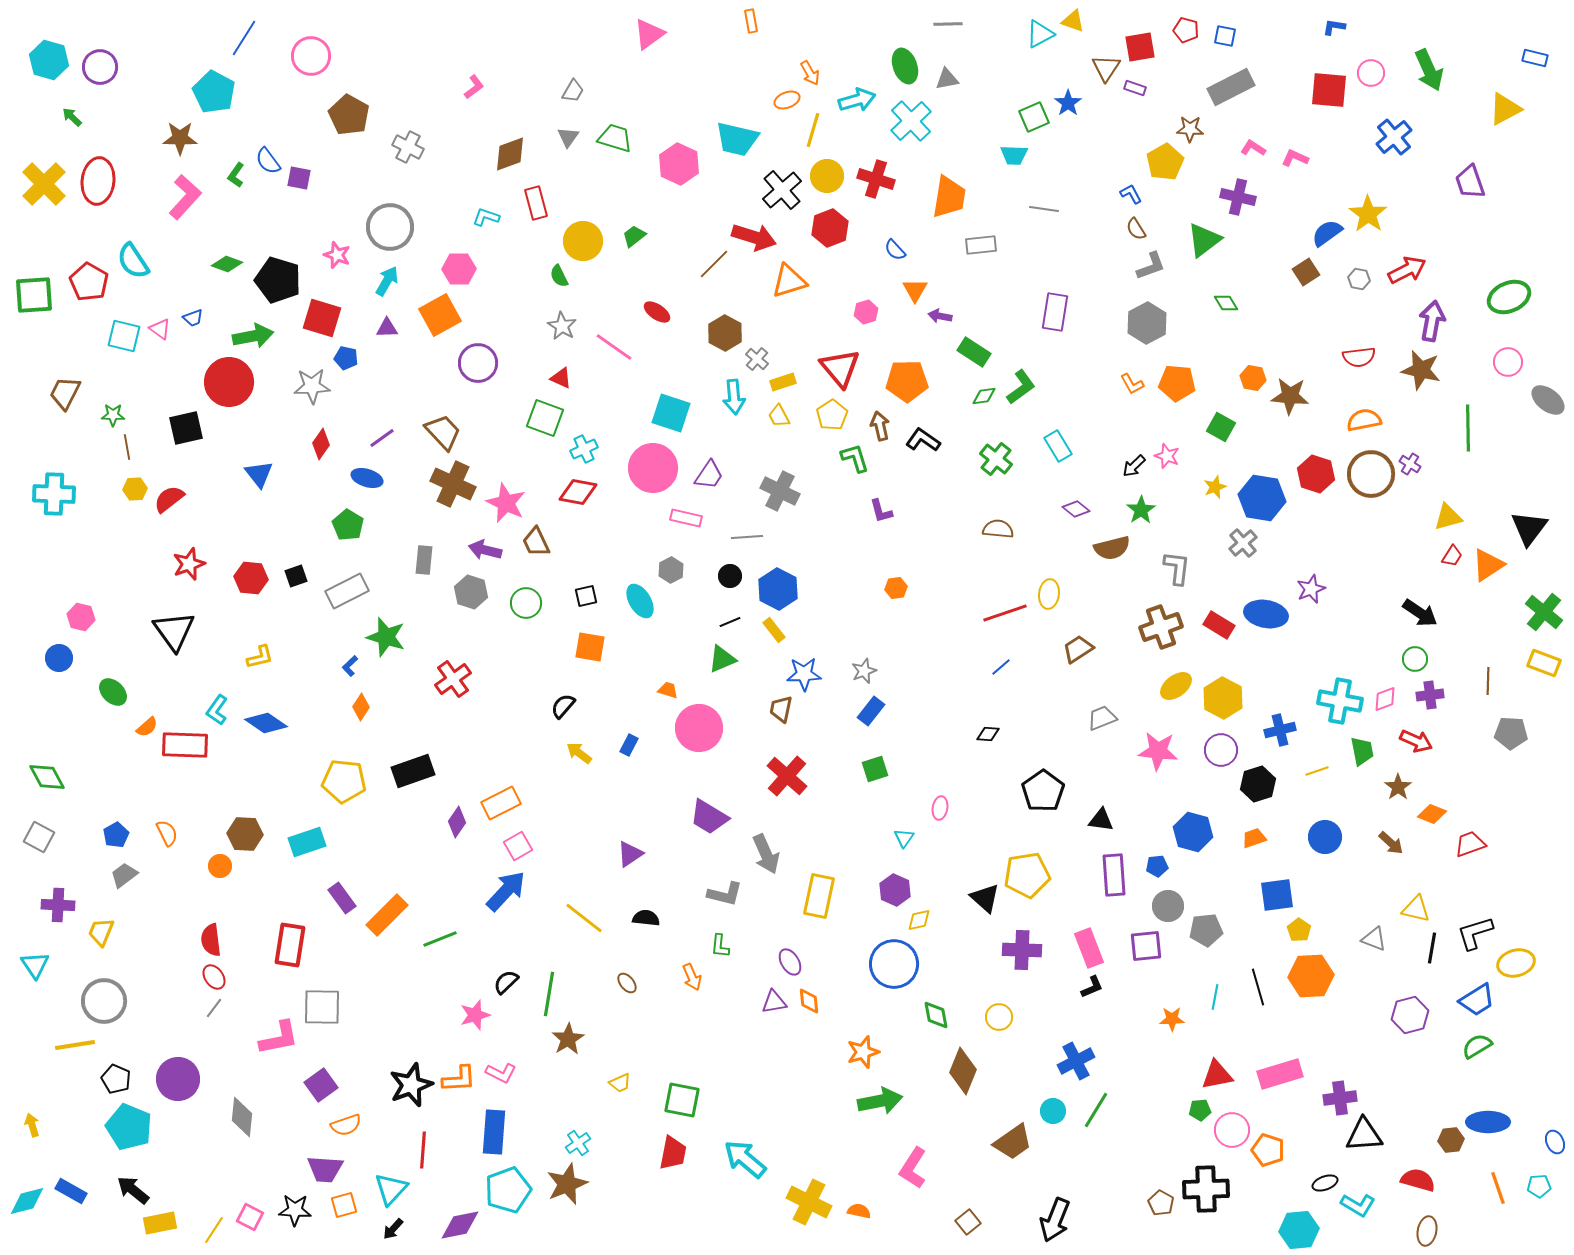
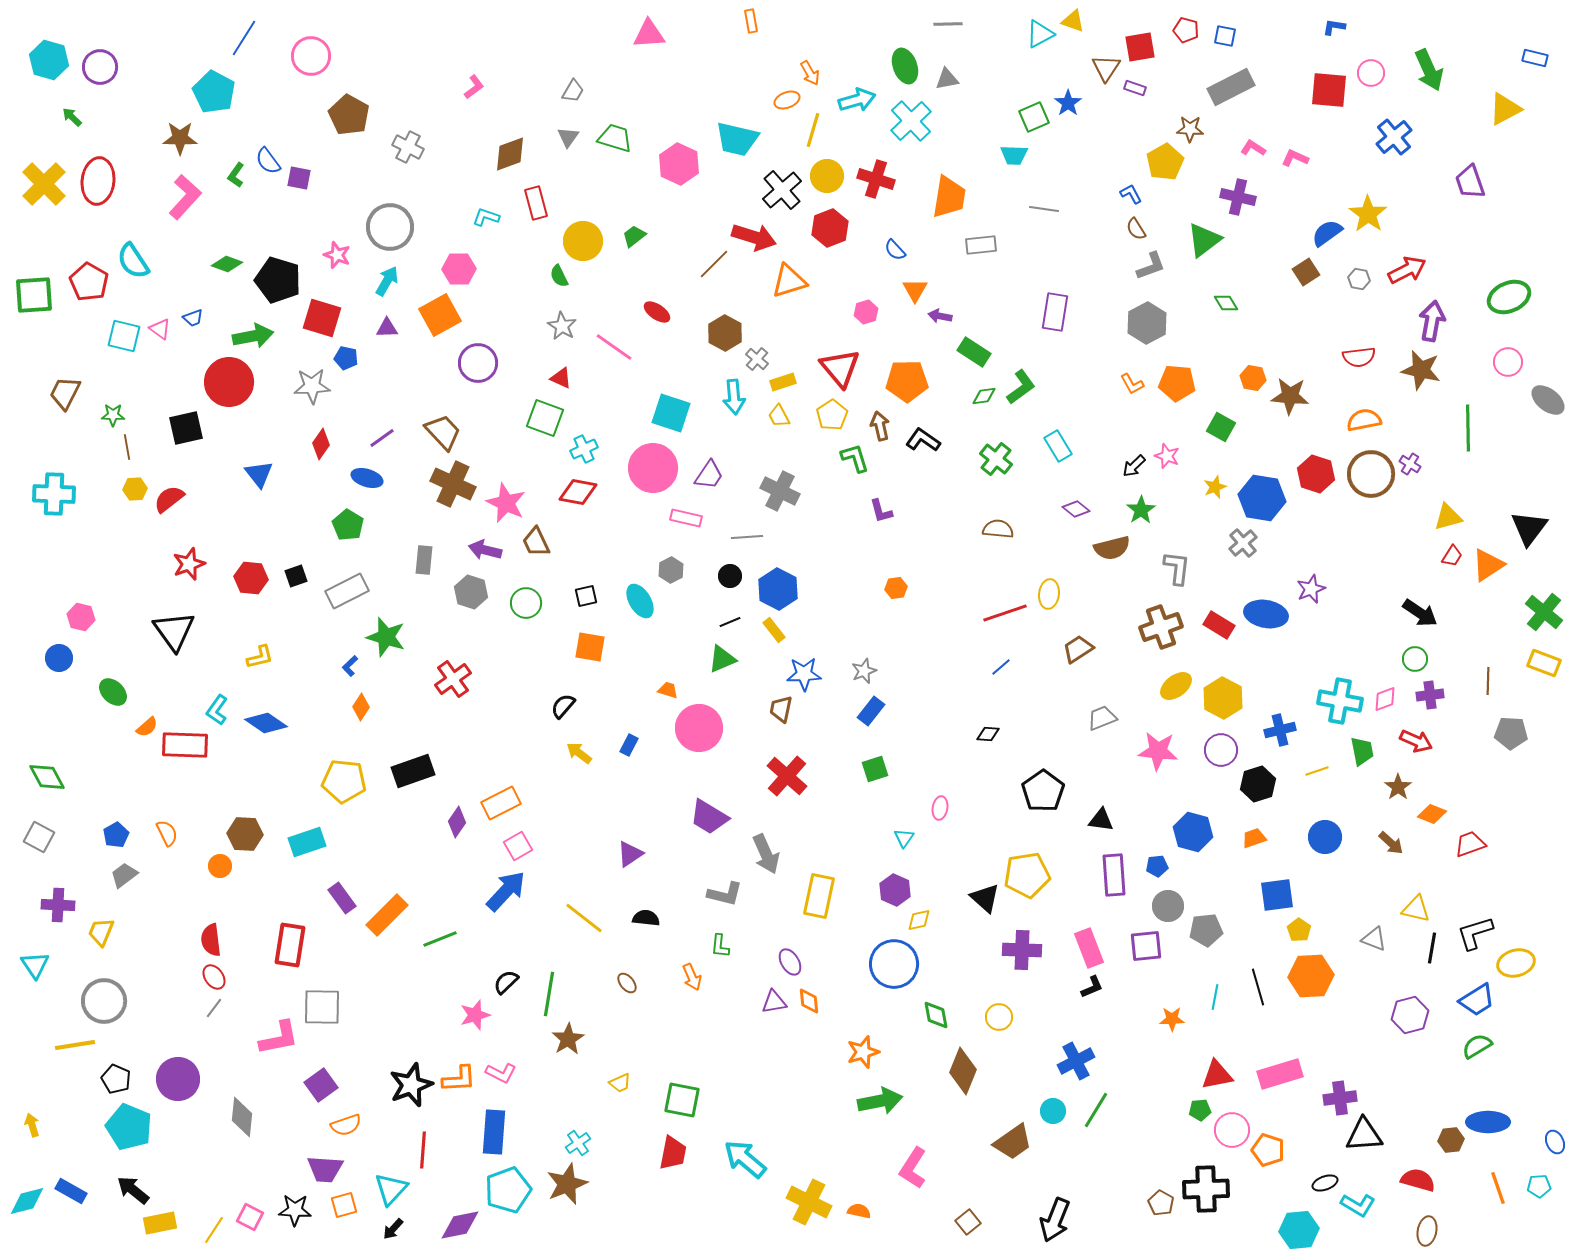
pink triangle at (649, 34): rotated 32 degrees clockwise
